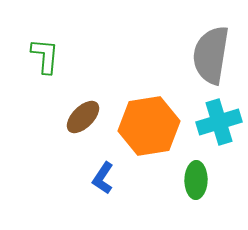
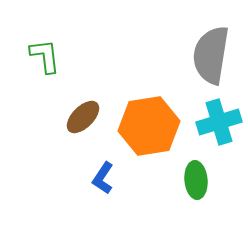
green L-shape: rotated 12 degrees counterclockwise
green ellipse: rotated 6 degrees counterclockwise
